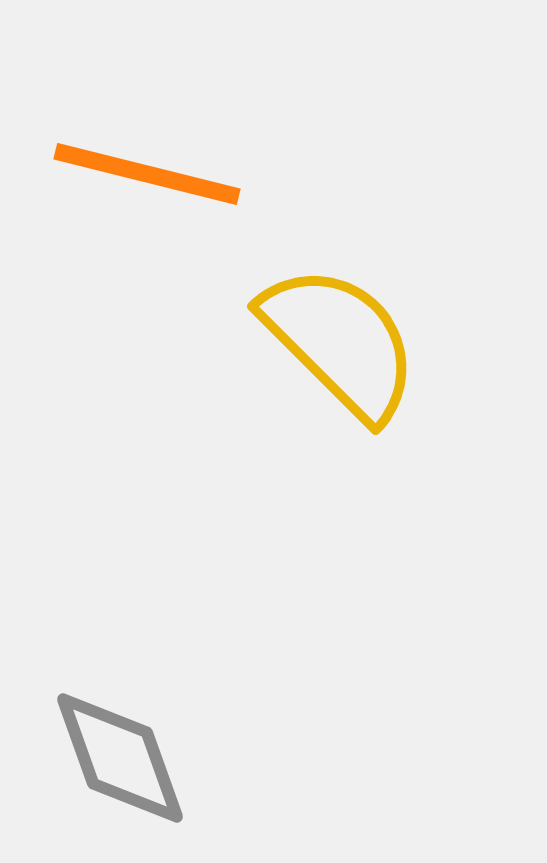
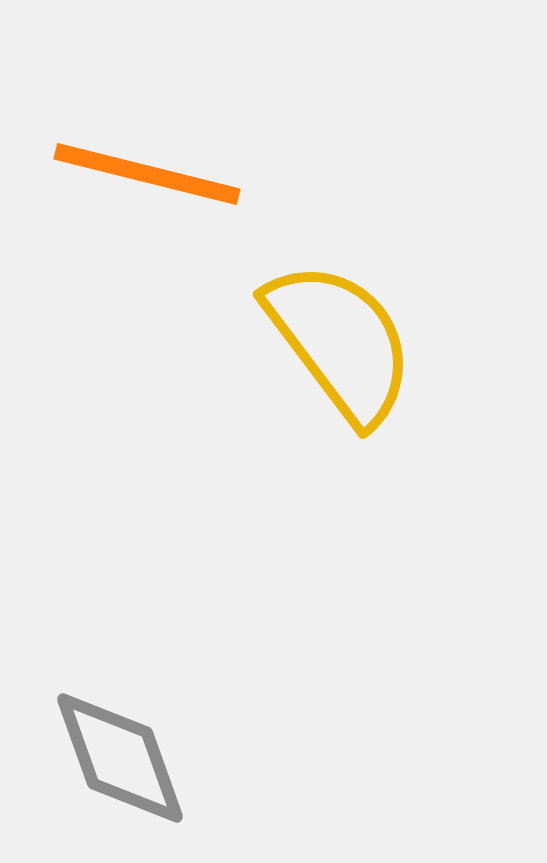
yellow semicircle: rotated 8 degrees clockwise
